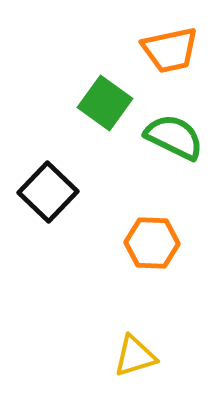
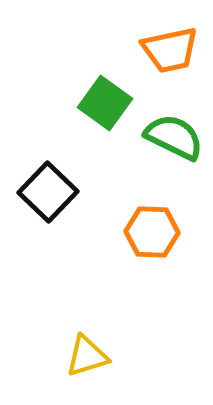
orange hexagon: moved 11 px up
yellow triangle: moved 48 px left
